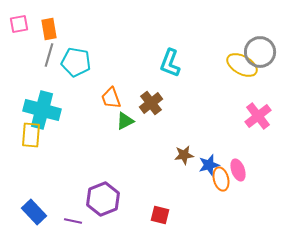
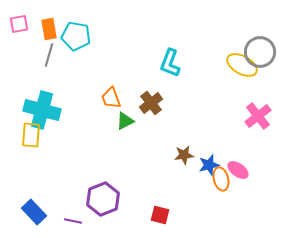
cyan pentagon: moved 26 px up
pink ellipse: rotated 35 degrees counterclockwise
